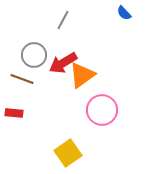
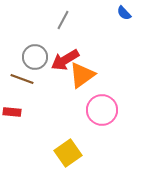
gray circle: moved 1 px right, 2 px down
red arrow: moved 2 px right, 3 px up
red rectangle: moved 2 px left, 1 px up
